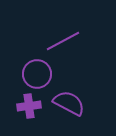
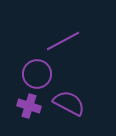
purple cross: rotated 25 degrees clockwise
